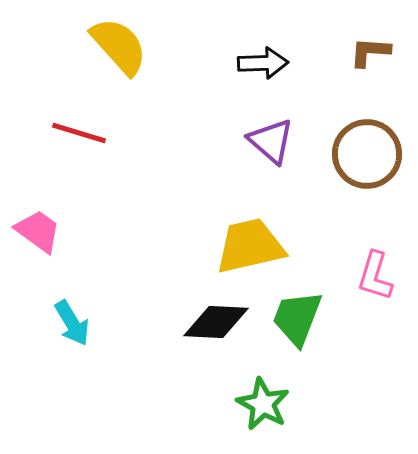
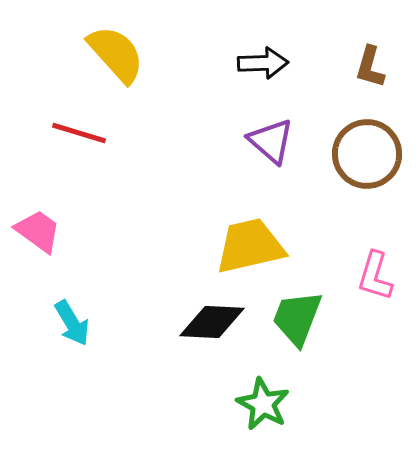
yellow semicircle: moved 3 px left, 8 px down
brown L-shape: moved 15 px down; rotated 78 degrees counterclockwise
black diamond: moved 4 px left
